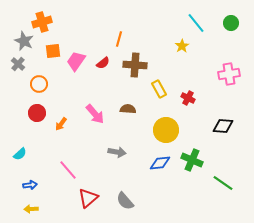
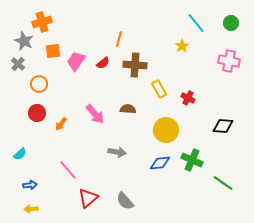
pink cross: moved 13 px up; rotated 20 degrees clockwise
